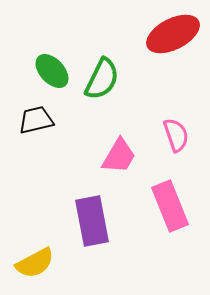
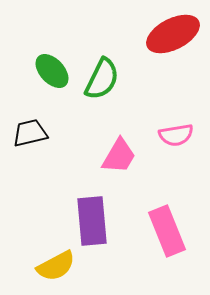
black trapezoid: moved 6 px left, 13 px down
pink semicircle: rotated 100 degrees clockwise
pink rectangle: moved 3 px left, 25 px down
purple rectangle: rotated 6 degrees clockwise
yellow semicircle: moved 21 px right, 3 px down
